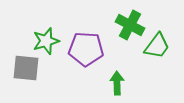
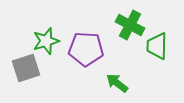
green trapezoid: rotated 144 degrees clockwise
gray square: rotated 24 degrees counterclockwise
green arrow: rotated 50 degrees counterclockwise
